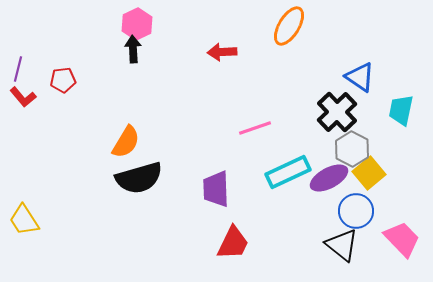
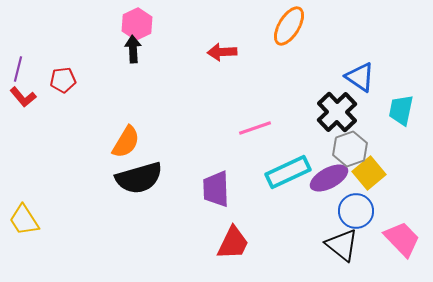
gray hexagon: moved 2 px left; rotated 12 degrees clockwise
